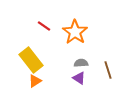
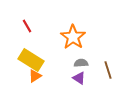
red line: moved 17 px left; rotated 24 degrees clockwise
orange star: moved 2 px left, 5 px down
yellow rectangle: rotated 20 degrees counterclockwise
orange triangle: moved 5 px up
